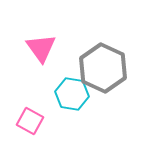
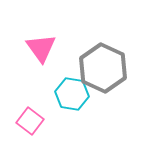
pink square: rotated 8 degrees clockwise
